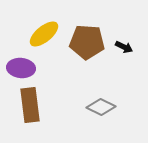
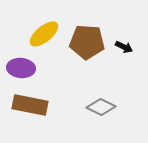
brown rectangle: rotated 72 degrees counterclockwise
